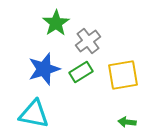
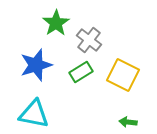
gray cross: moved 1 px right, 1 px up; rotated 15 degrees counterclockwise
blue star: moved 8 px left, 4 px up
yellow square: rotated 36 degrees clockwise
green arrow: moved 1 px right
